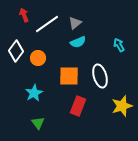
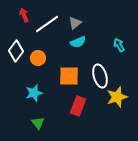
cyan star: rotated 12 degrees clockwise
yellow star: moved 5 px left, 9 px up
